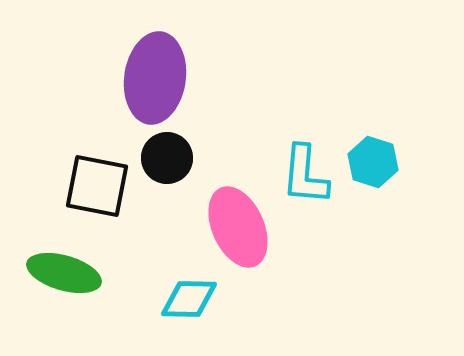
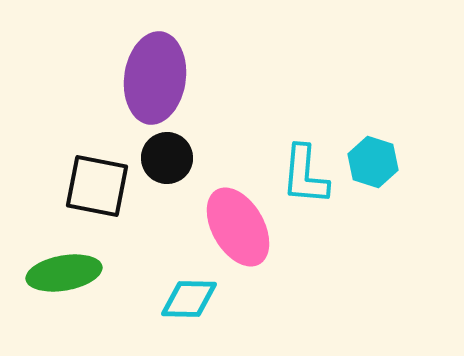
pink ellipse: rotated 6 degrees counterclockwise
green ellipse: rotated 26 degrees counterclockwise
